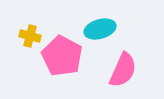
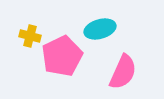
pink pentagon: rotated 18 degrees clockwise
pink semicircle: moved 2 px down
